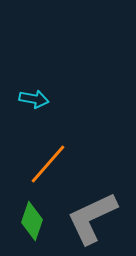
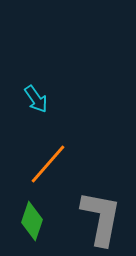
cyan arrow: moved 2 px right; rotated 44 degrees clockwise
gray L-shape: moved 9 px right; rotated 126 degrees clockwise
